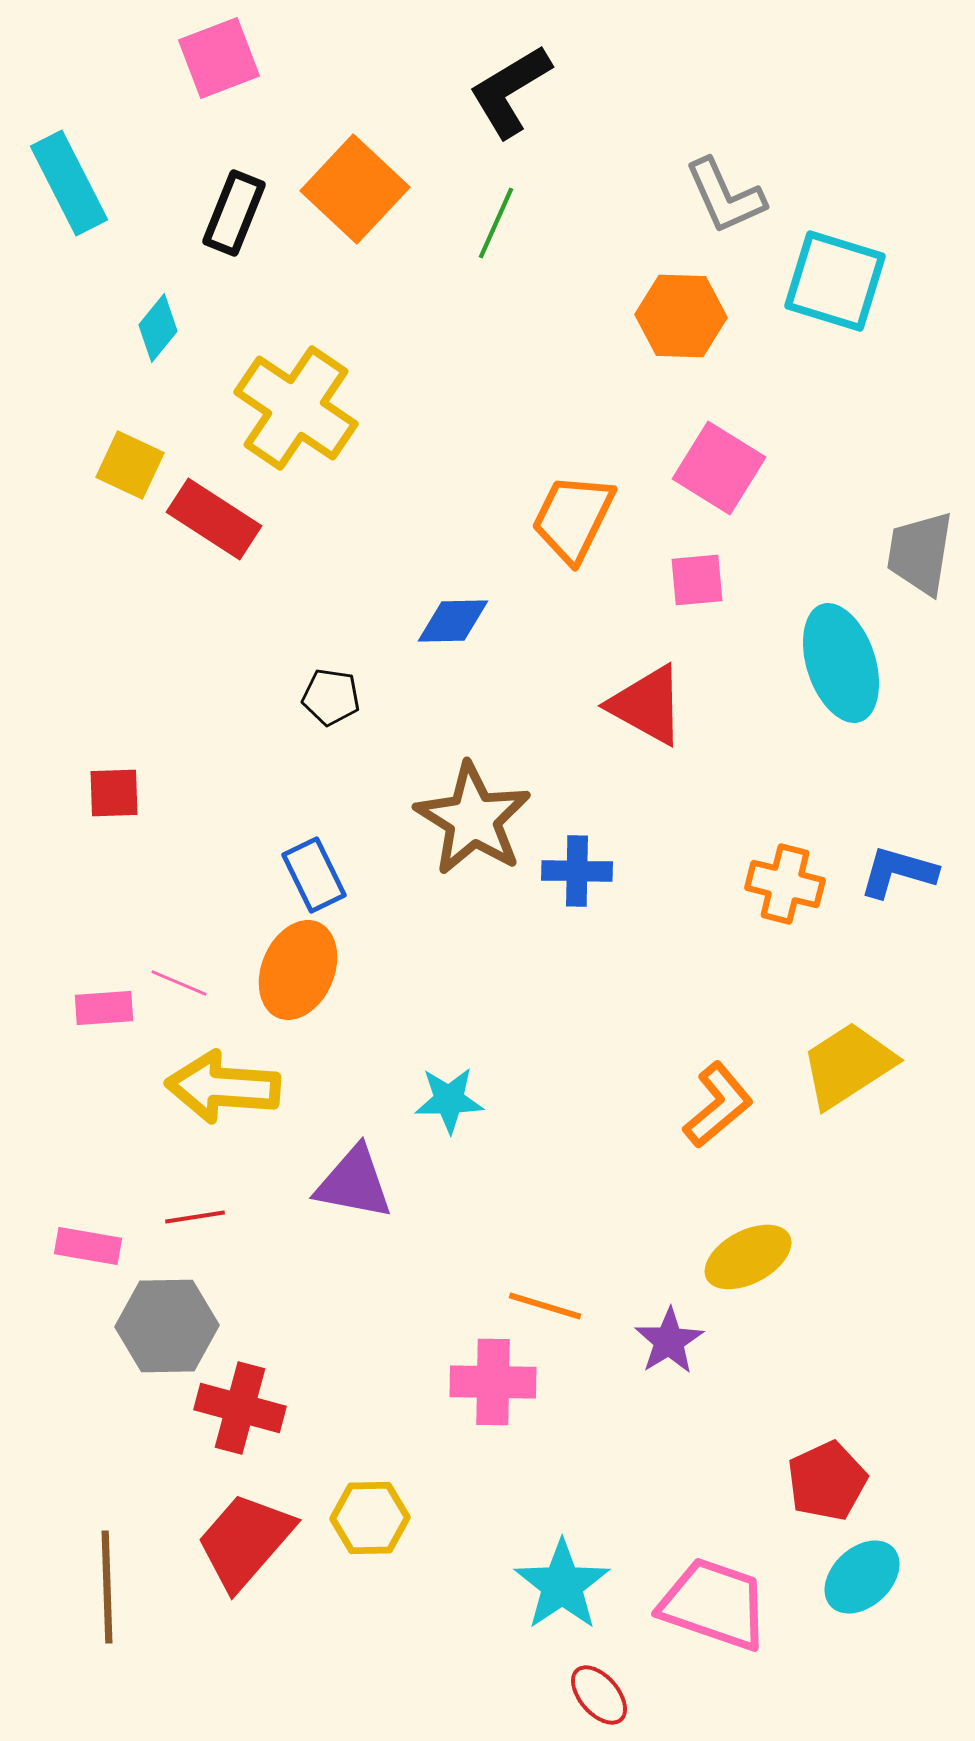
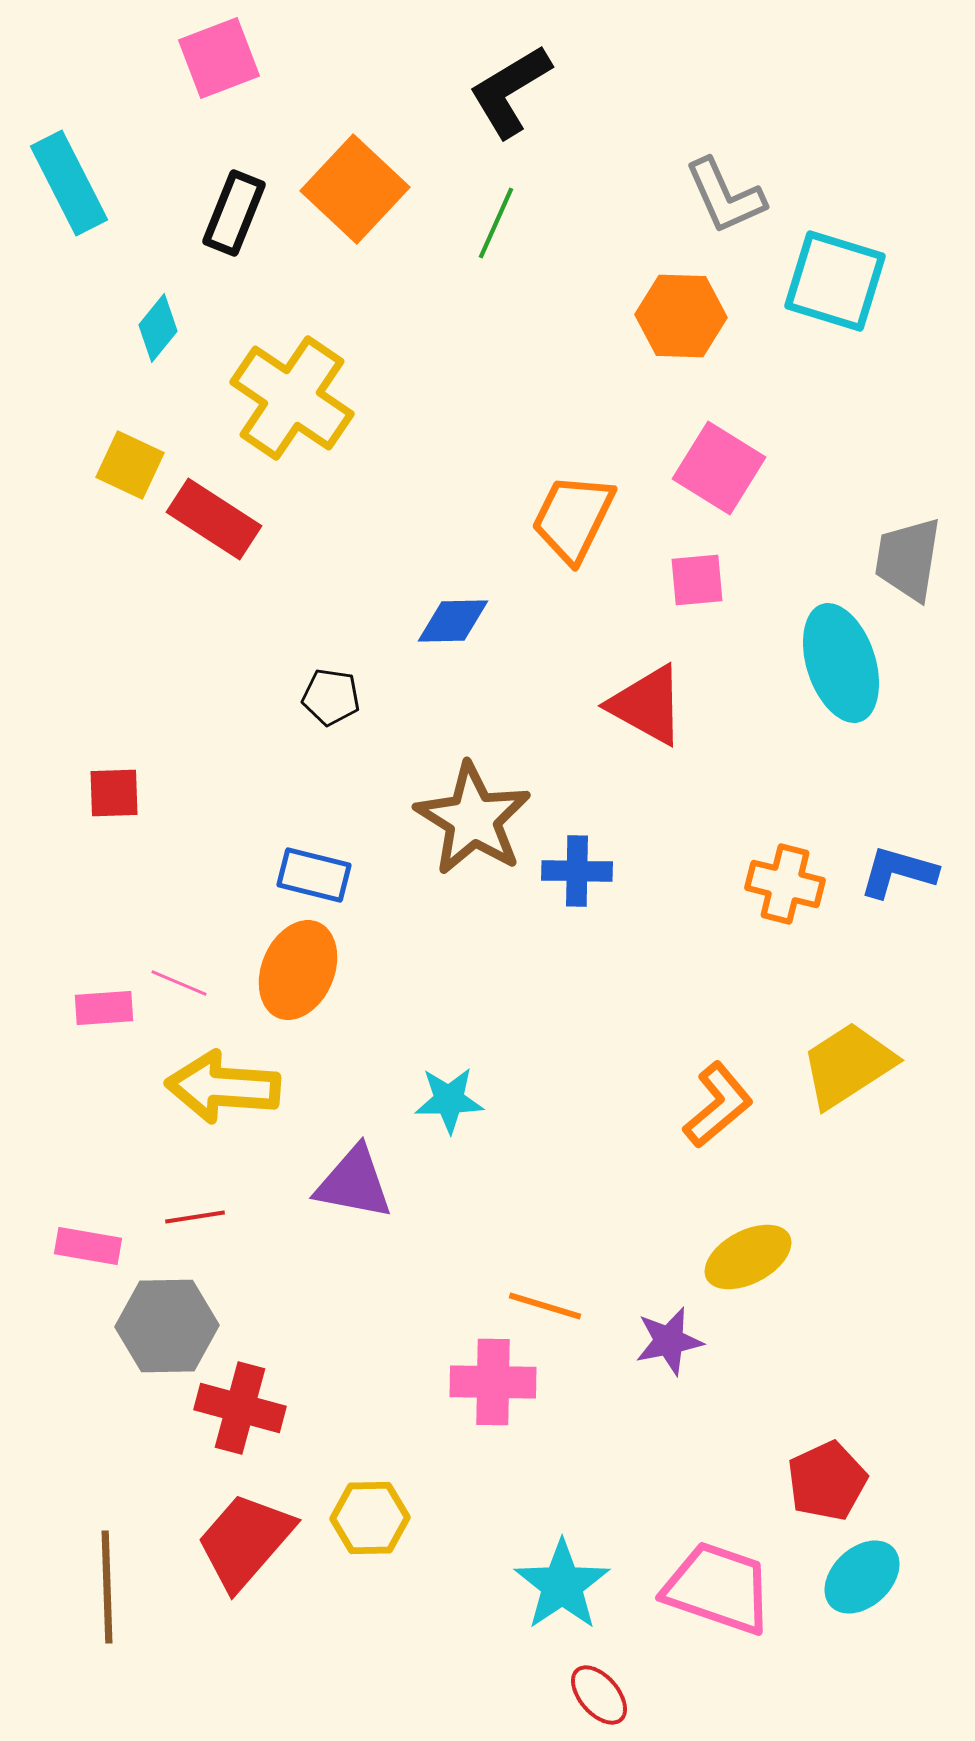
yellow cross at (296, 408): moved 4 px left, 10 px up
gray trapezoid at (920, 553): moved 12 px left, 6 px down
blue rectangle at (314, 875): rotated 50 degrees counterclockwise
purple star at (669, 1341): rotated 20 degrees clockwise
pink trapezoid at (714, 1604): moved 4 px right, 16 px up
